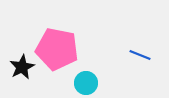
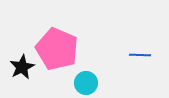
pink pentagon: rotated 12 degrees clockwise
blue line: rotated 20 degrees counterclockwise
